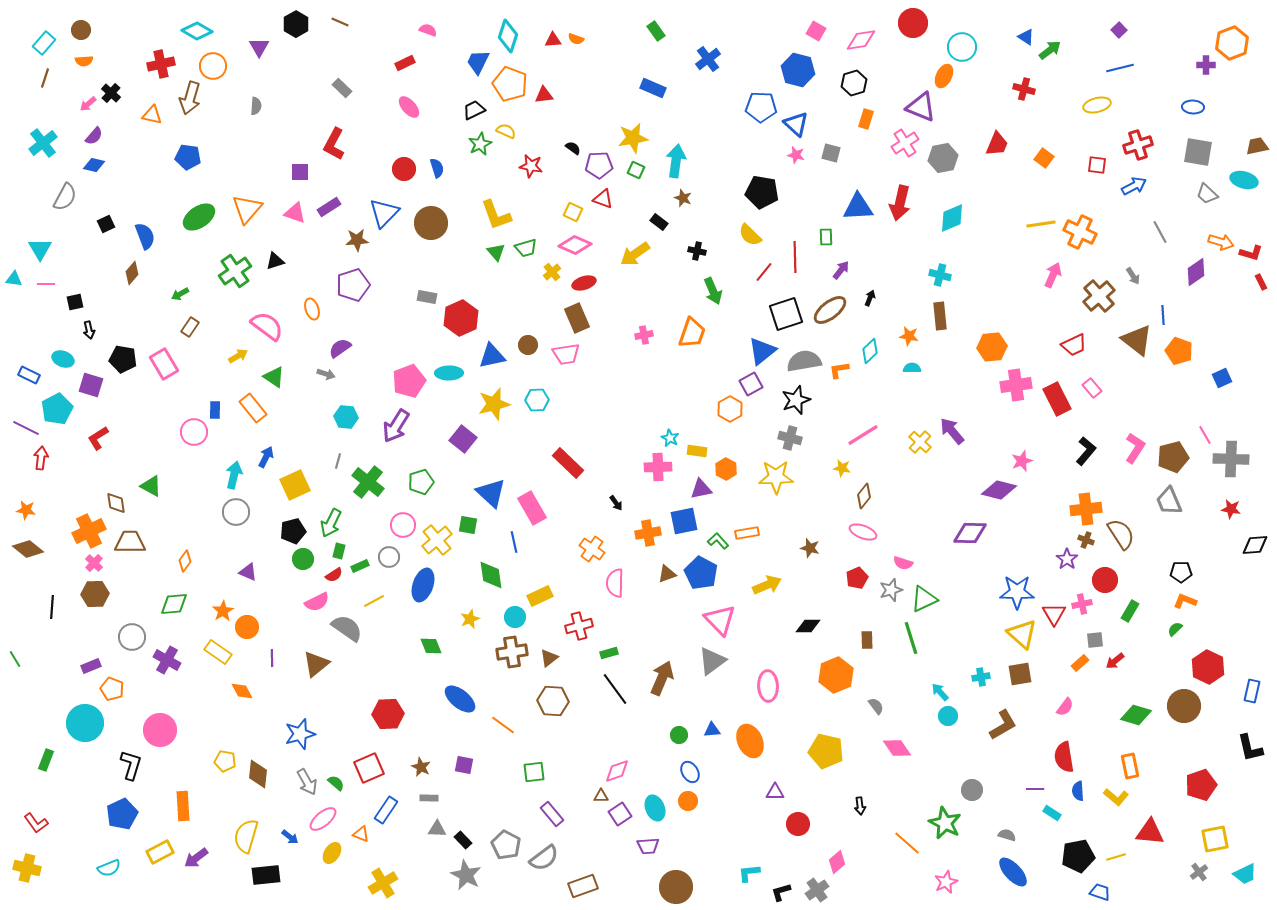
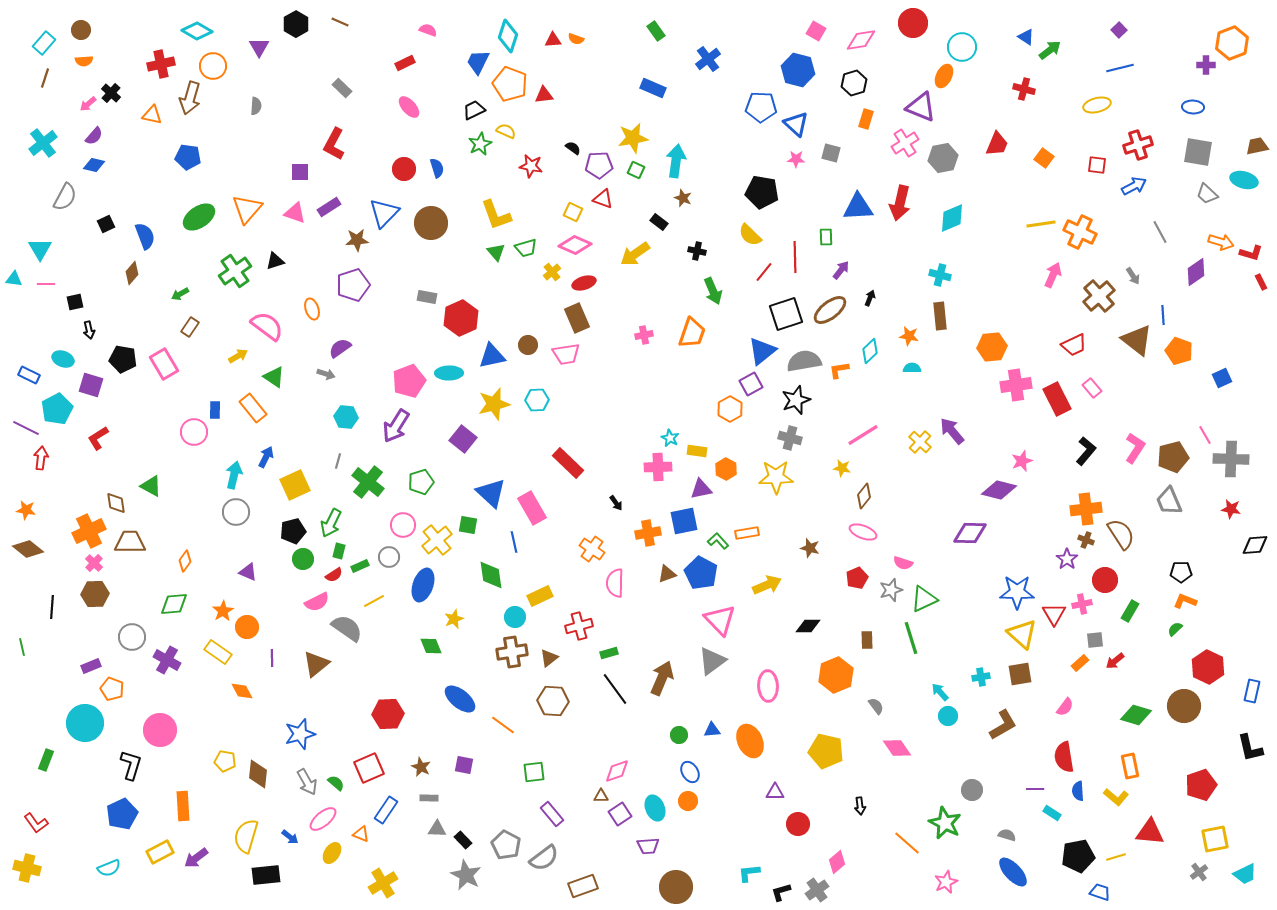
pink star at (796, 155): moved 4 px down; rotated 12 degrees counterclockwise
yellow star at (470, 619): moved 16 px left
green line at (15, 659): moved 7 px right, 12 px up; rotated 18 degrees clockwise
